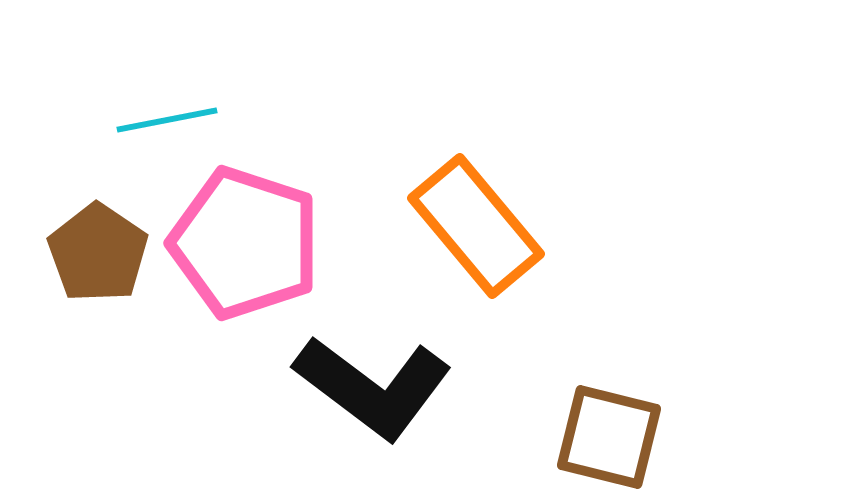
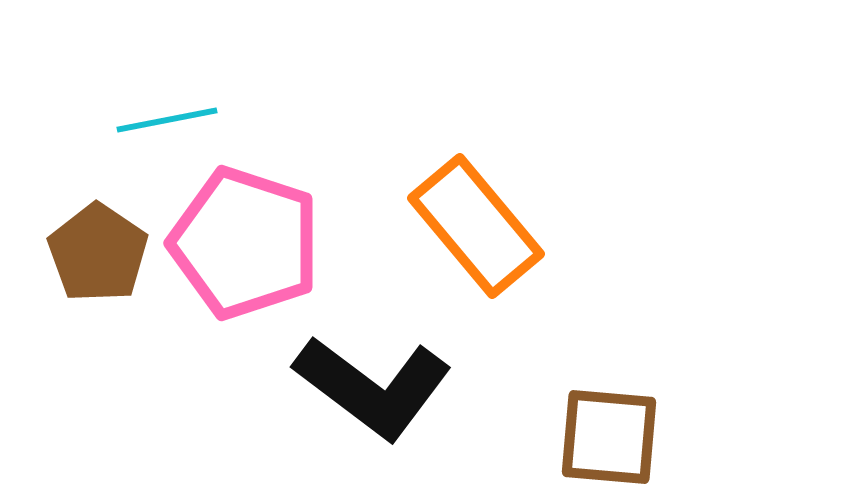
brown square: rotated 9 degrees counterclockwise
